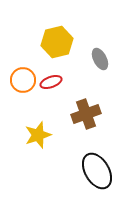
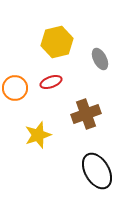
orange circle: moved 8 px left, 8 px down
